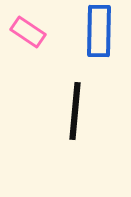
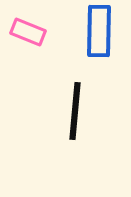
pink rectangle: rotated 12 degrees counterclockwise
